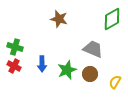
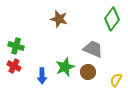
green diamond: rotated 25 degrees counterclockwise
green cross: moved 1 px right, 1 px up
blue arrow: moved 12 px down
green star: moved 2 px left, 3 px up
brown circle: moved 2 px left, 2 px up
yellow semicircle: moved 1 px right, 2 px up
